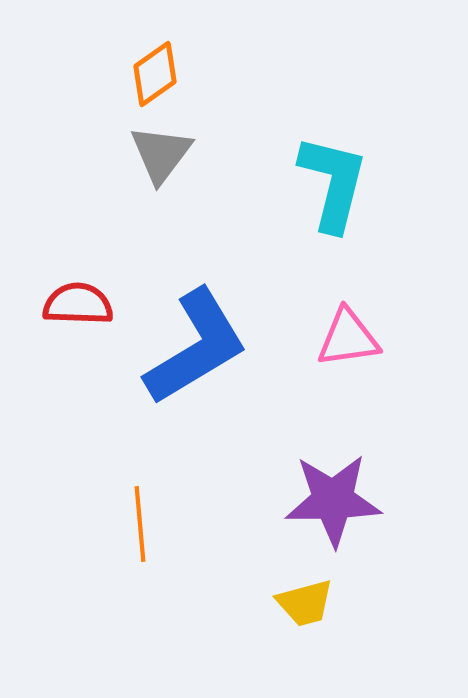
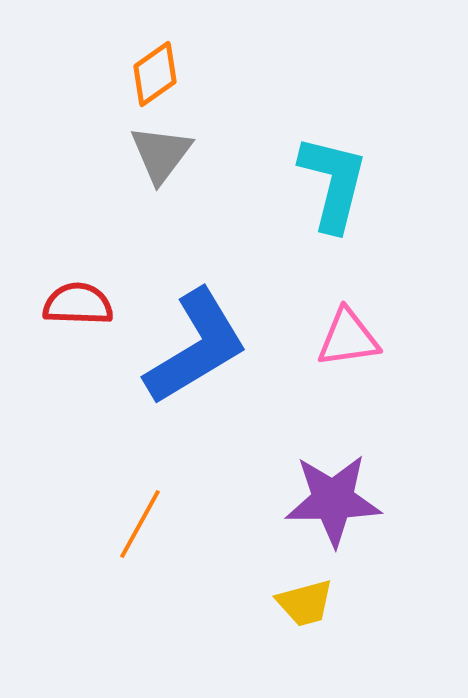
orange line: rotated 34 degrees clockwise
